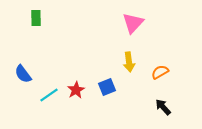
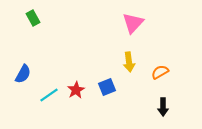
green rectangle: moved 3 px left; rotated 28 degrees counterclockwise
blue semicircle: rotated 114 degrees counterclockwise
black arrow: rotated 138 degrees counterclockwise
